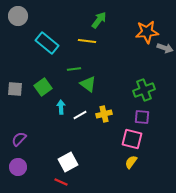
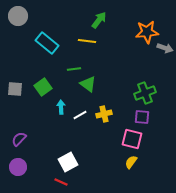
green cross: moved 1 px right, 3 px down
